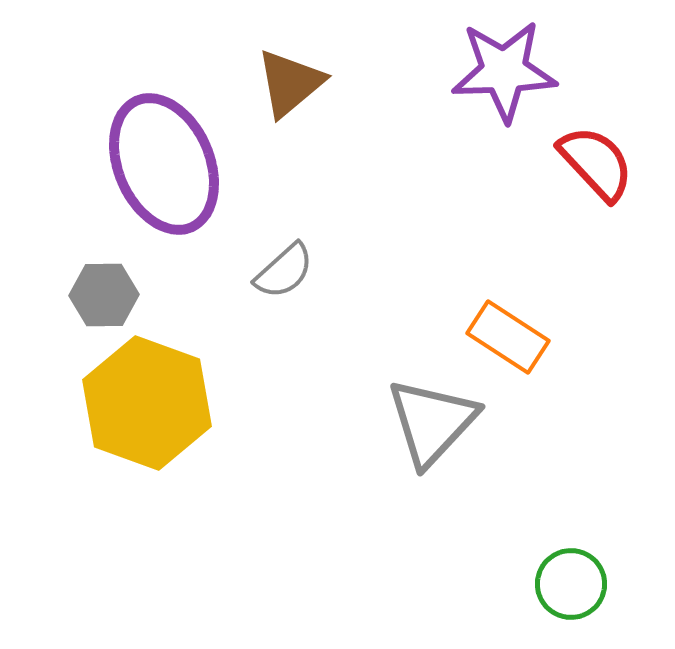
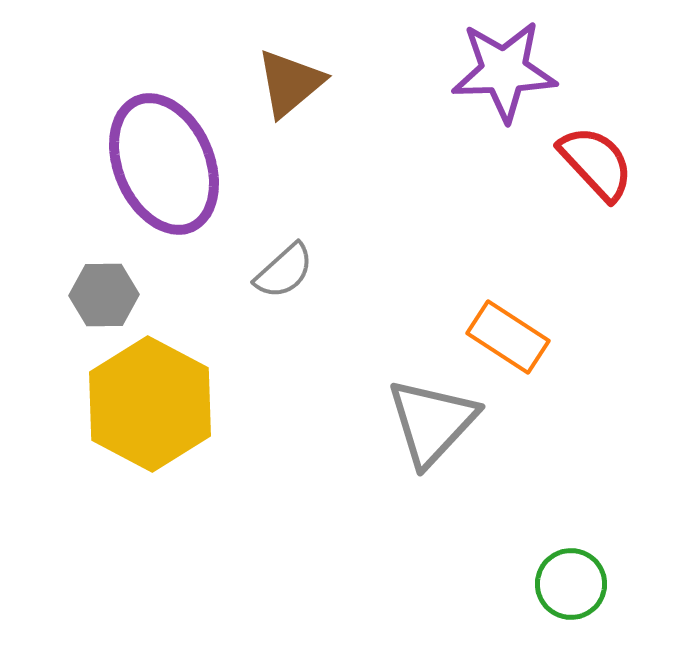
yellow hexagon: moved 3 px right, 1 px down; rotated 8 degrees clockwise
